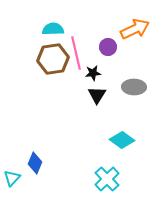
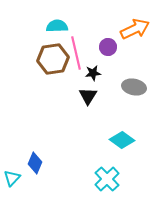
cyan semicircle: moved 4 px right, 3 px up
gray ellipse: rotated 10 degrees clockwise
black triangle: moved 9 px left, 1 px down
